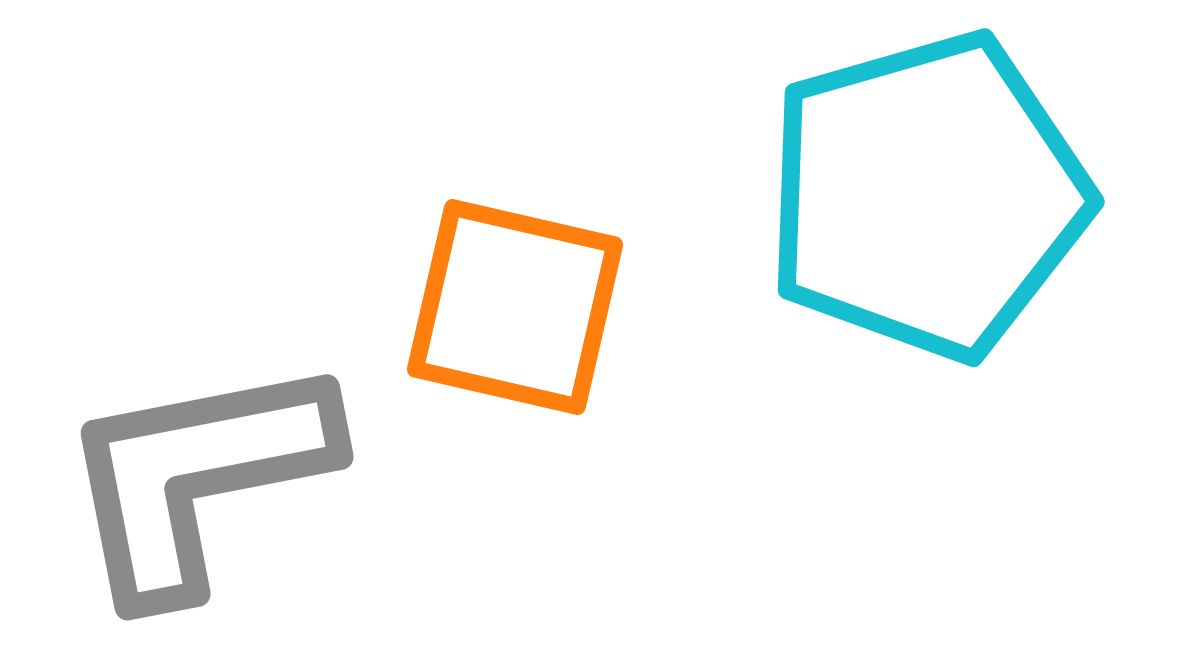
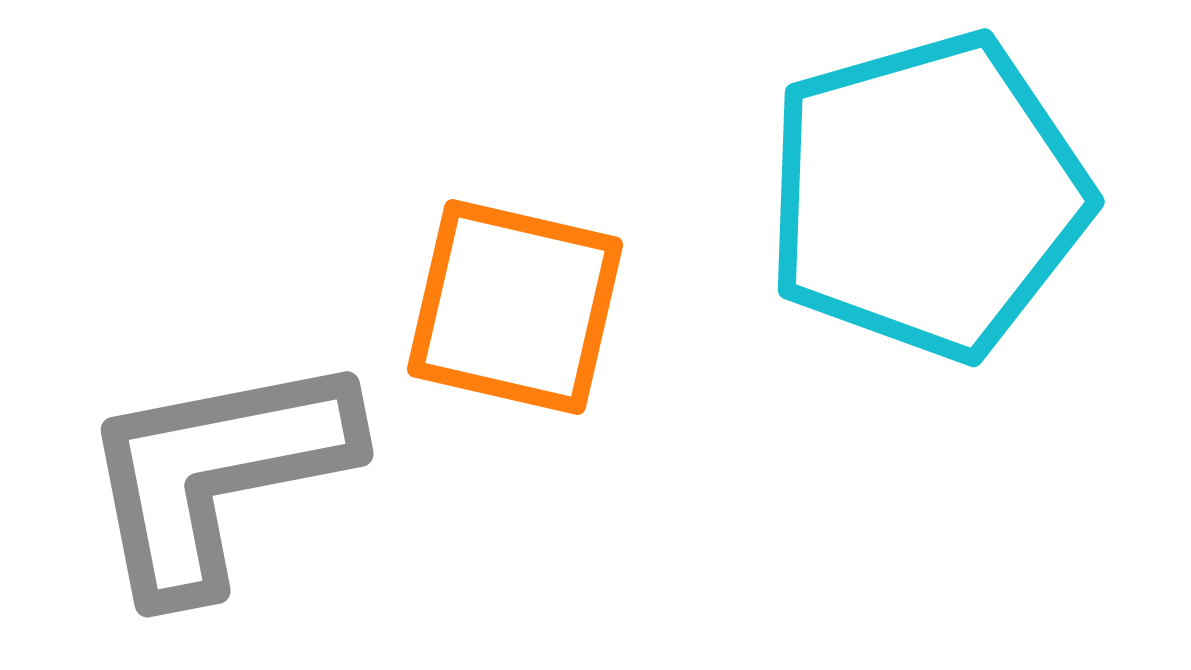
gray L-shape: moved 20 px right, 3 px up
